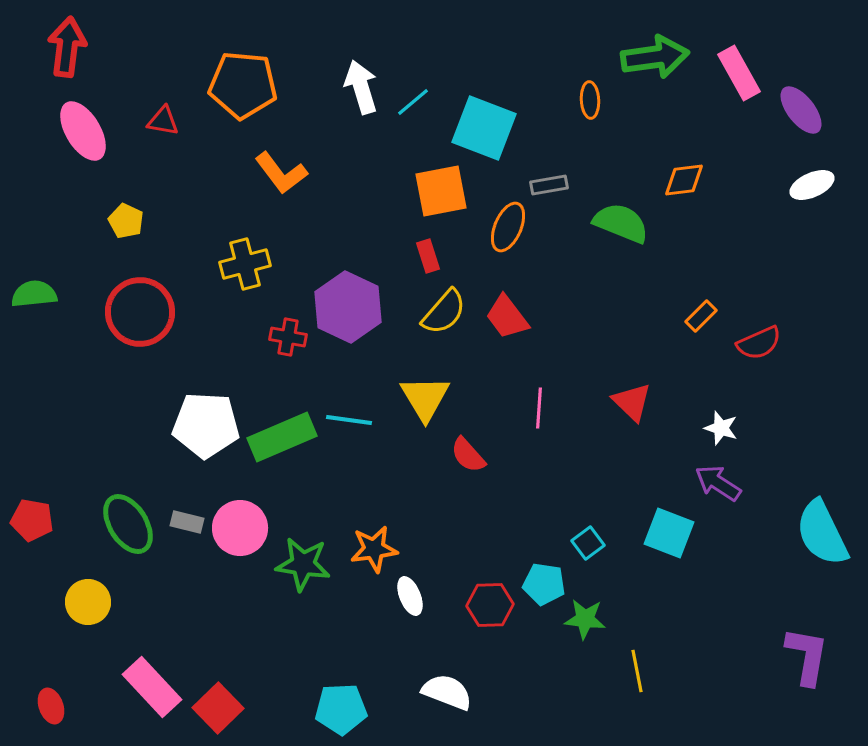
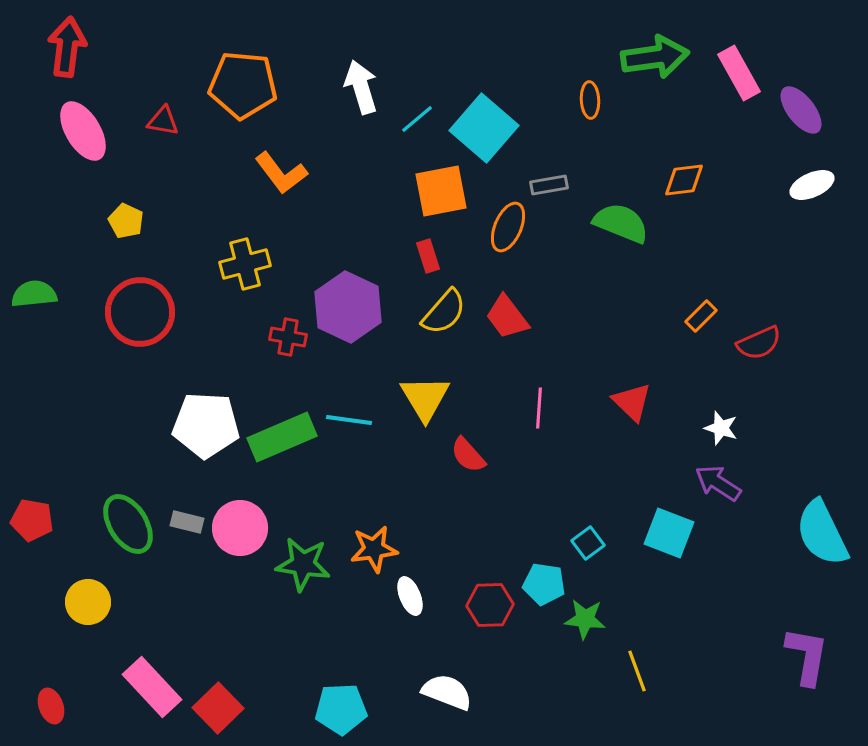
cyan line at (413, 102): moved 4 px right, 17 px down
cyan square at (484, 128): rotated 20 degrees clockwise
yellow line at (637, 671): rotated 9 degrees counterclockwise
